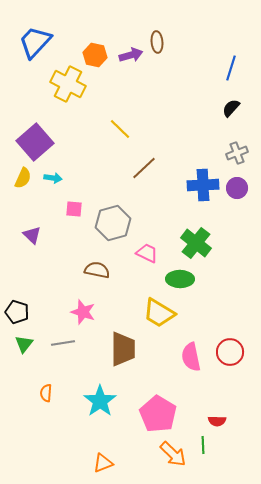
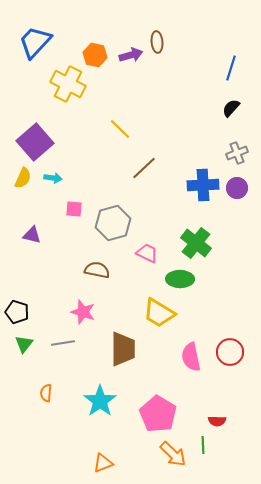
purple triangle: rotated 30 degrees counterclockwise
